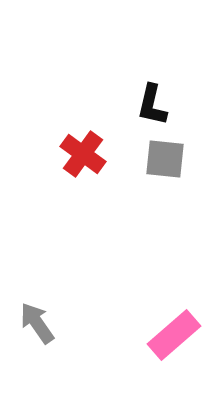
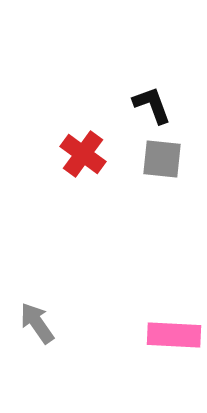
black L-shape: rotated 147 degrees clockwise
gray square: moved 3 px left
pink rectangle: rotated 44 degrees clockwise
